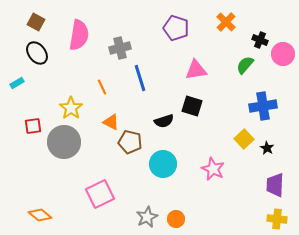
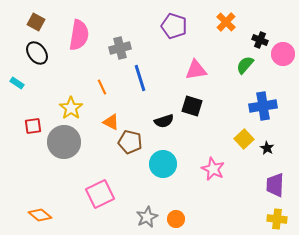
purple pentagon: moved 2 px left, 2 px up
cyan rectangle: rotated 64 degrees clockwise
